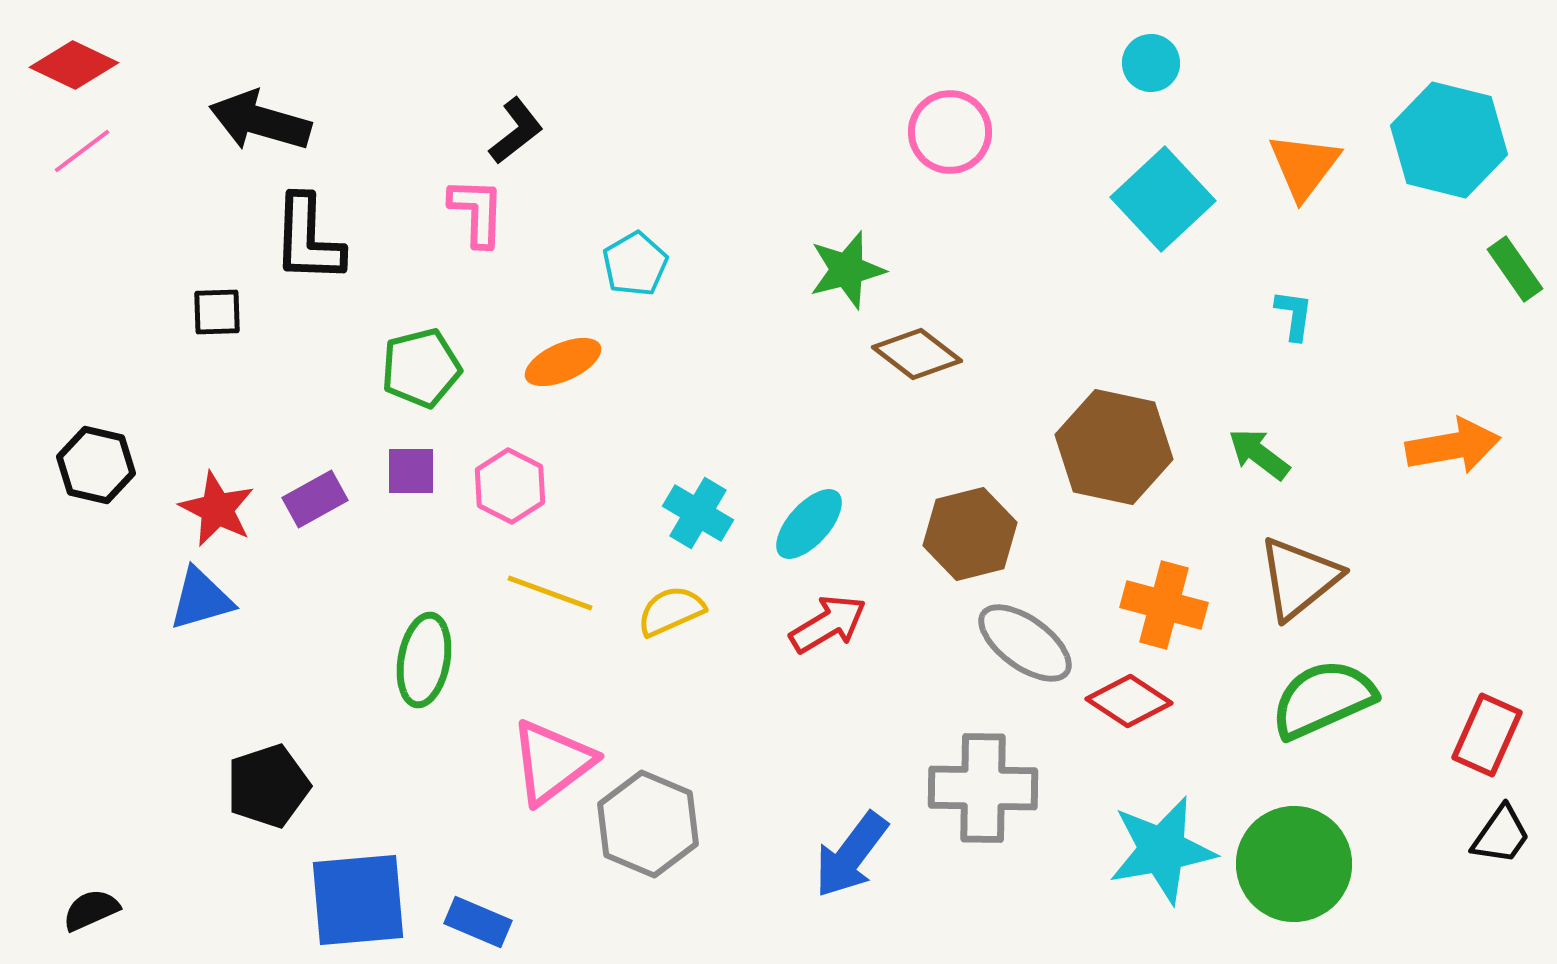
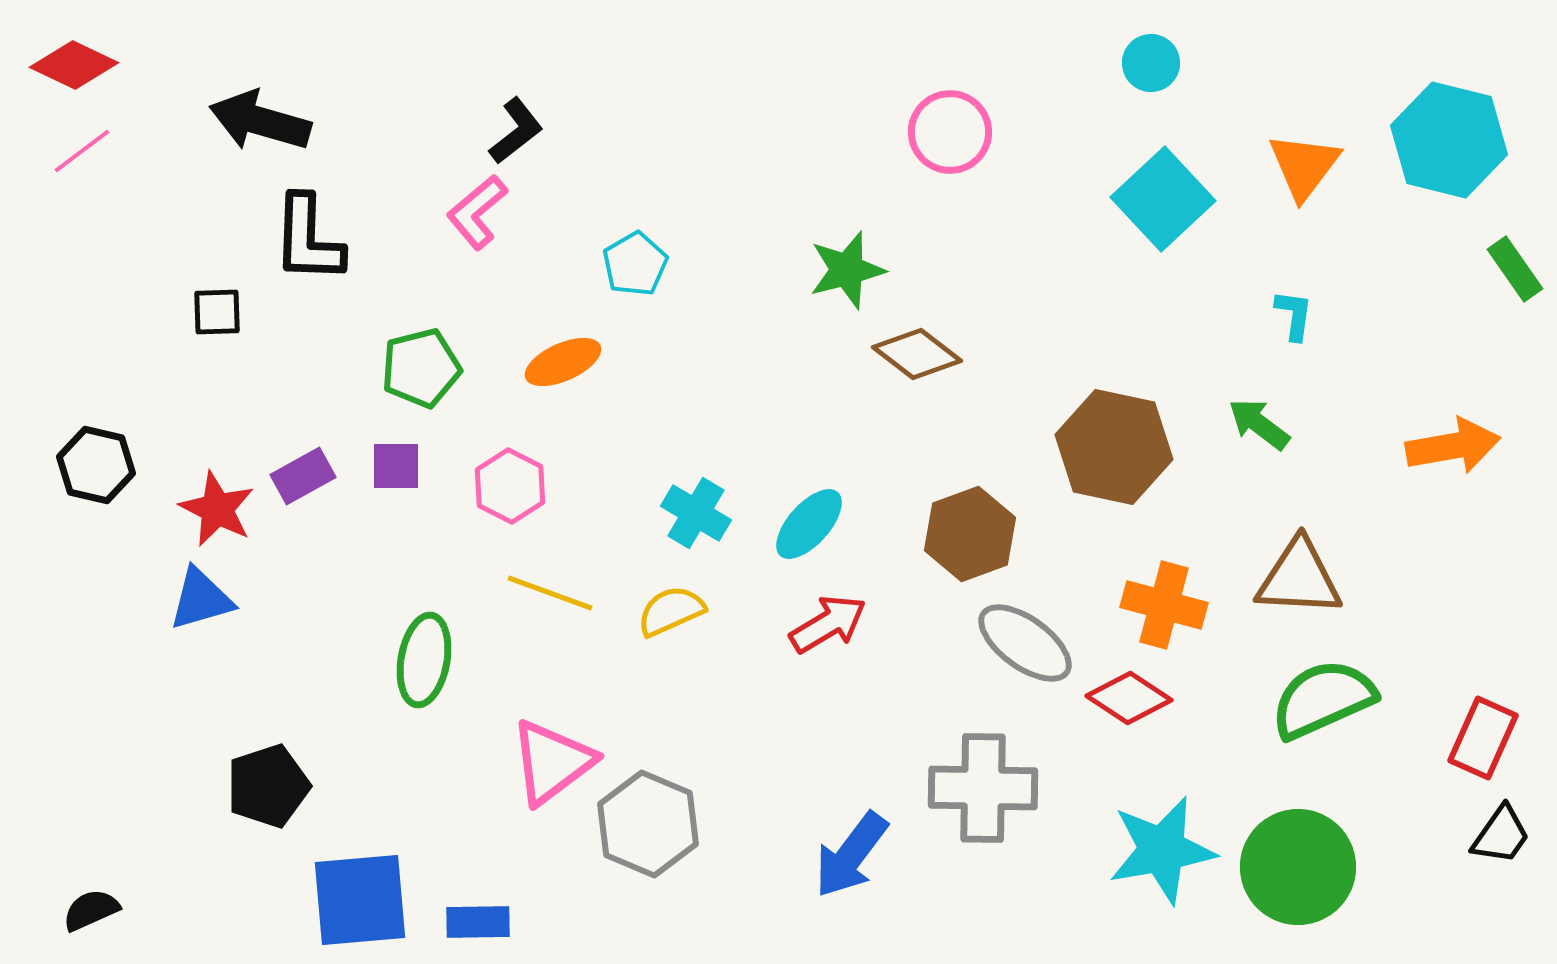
pink L-shape at (477, 212): rotated 132 degrees counterclockwise
green arrow at (1259, 454): moved 30 px up
purple square at (411, 471): moved 15 px left, 5 px up
purple rectangle at (315, 499): moved 12 px left, 23 px up
cyan cross at (698, 513): moved 2 px left
brown hexagon at (970, 534): rotated 6 degrees counterclockwise
brown triangle at (1299, 578): rotated 42 degrees clockwise
red diamond at (1129, 701): moved 3 px up
red rectangle at (1487, 735): moved 4 px left, 3 px down
green circle at (1294, 864): moved 4 px right, 3 px down
blue square at (358, 900): moved 2 px right
blue rectangle at (478, 922): rotated 24 degrees counterclockwise
